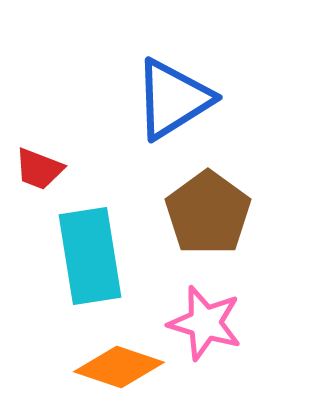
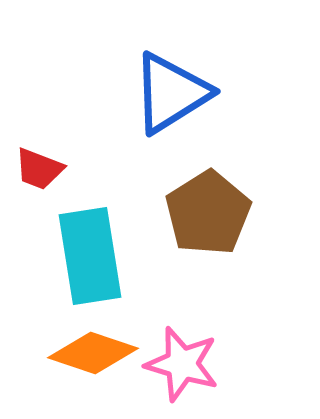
blue triangle: moved 2 px left, 6 px up
brown pentagon: rotated 4 degrees clockwise
pink star: moved 23 px left, 41 px down
orange diamond: moved 26 px left, 14 px up
